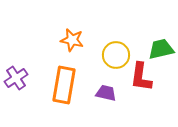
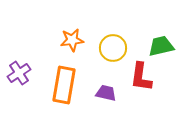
orange star: rotated 20 degrees counterclockwise
green trapezoid: moved 3 px up
yellow circle: moved 3 px left, 7 px up
purple cross: moved 3 px right, 5 px up
